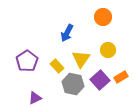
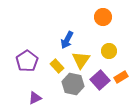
blue arrow: moved 7 px down
yellow circle: moved 1 px right, 1 px down
yellow triangle: moved 1 px down
